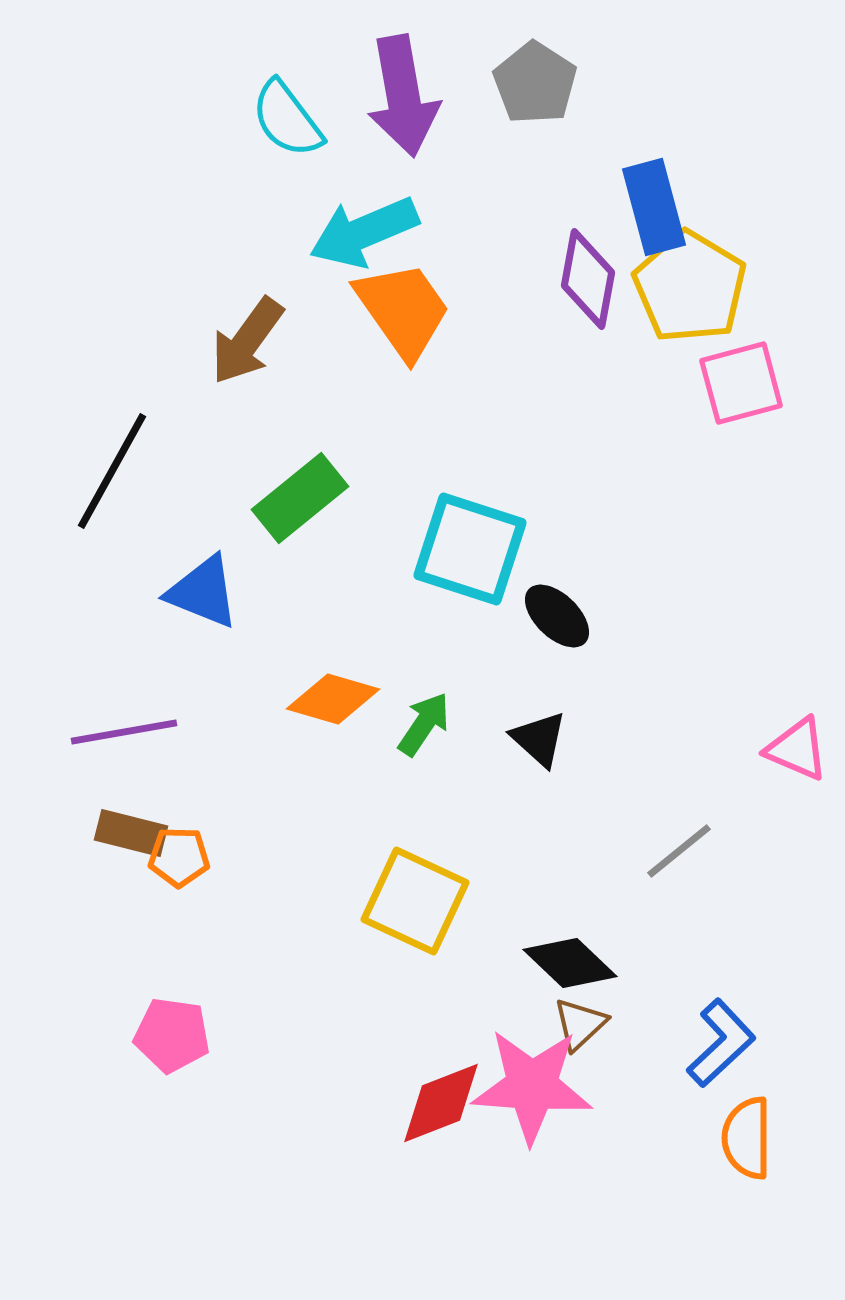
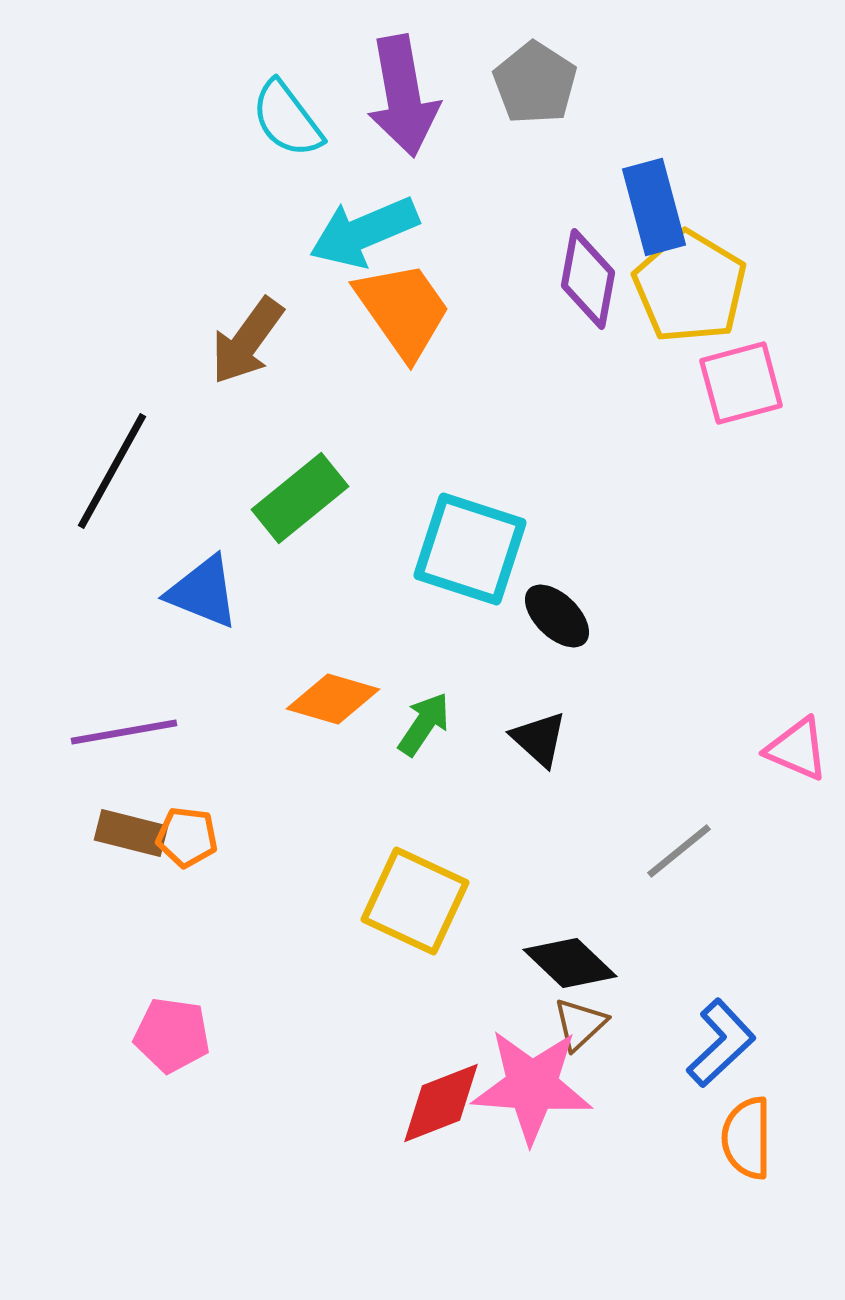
orange pentagon: moved 8 px right, 20 px up; rotated 6 degrees clockwise
